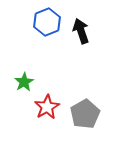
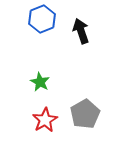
blue hexagon: moved 5 px left, 3 px up
green star: moved 16 px right; rotated 12 degrees counterclockwise
red star: moved 2 px left, 13 px down
